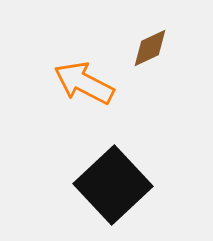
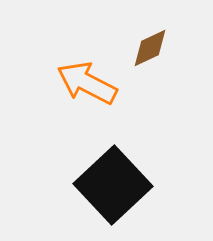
orange arrow: moved 3 px right
